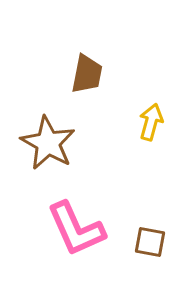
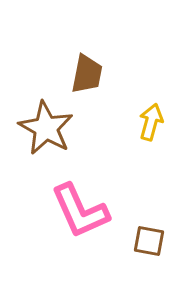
brown star: moved 2 px left, 15 px up
pink L-shape: moved 4 px right, 18 px up
brown square: moved 1 px left, 1 px up
